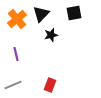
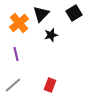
black square: rotated 21 degrees counterclockwise
orange cross: moved 2 px right, 4 px down
gray line: rotated 18 degrees counterclockwise
